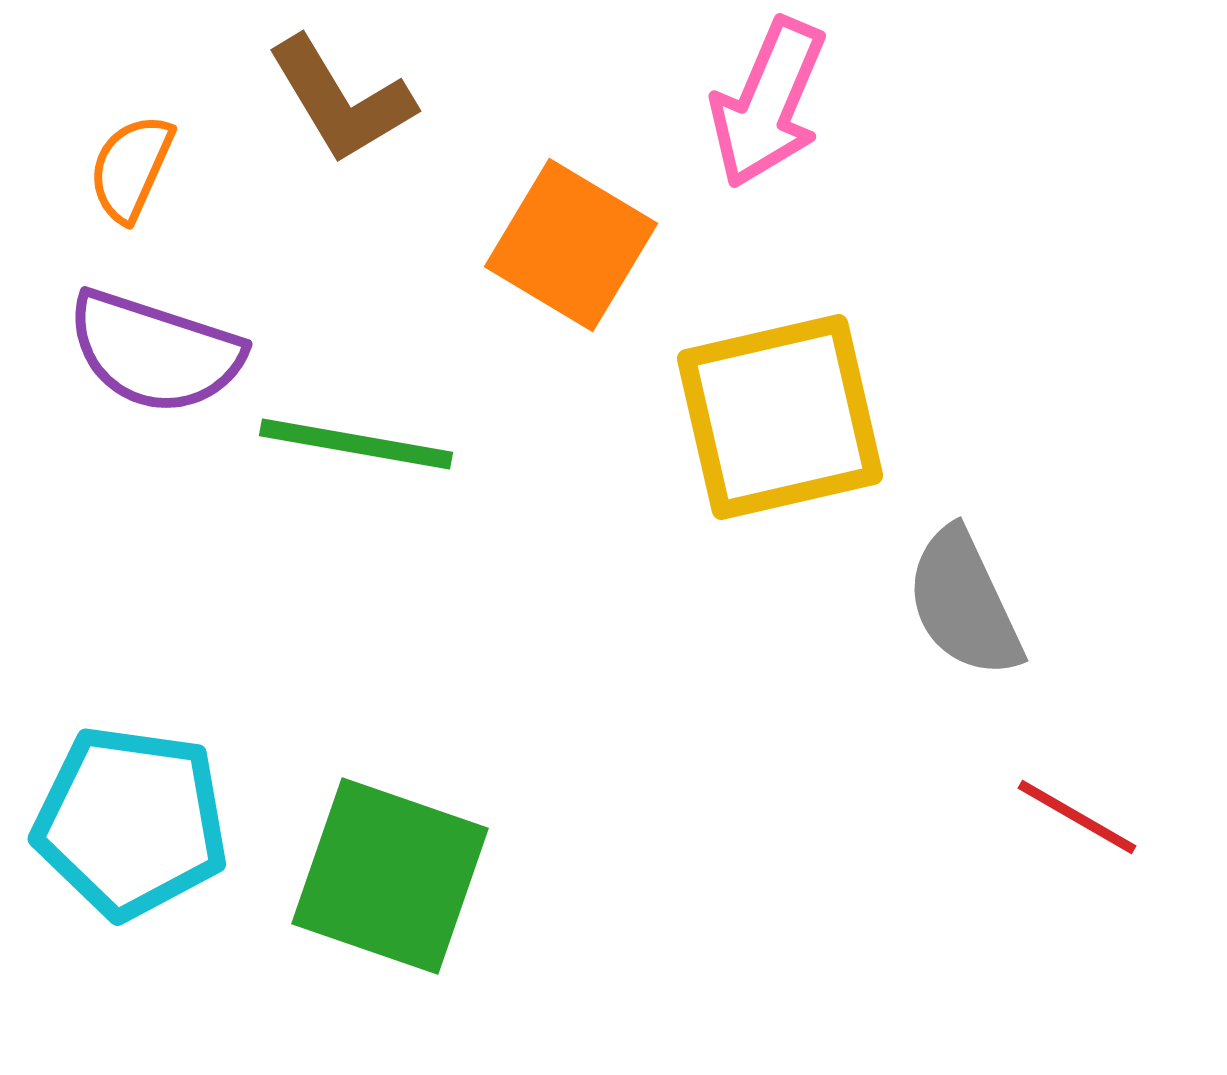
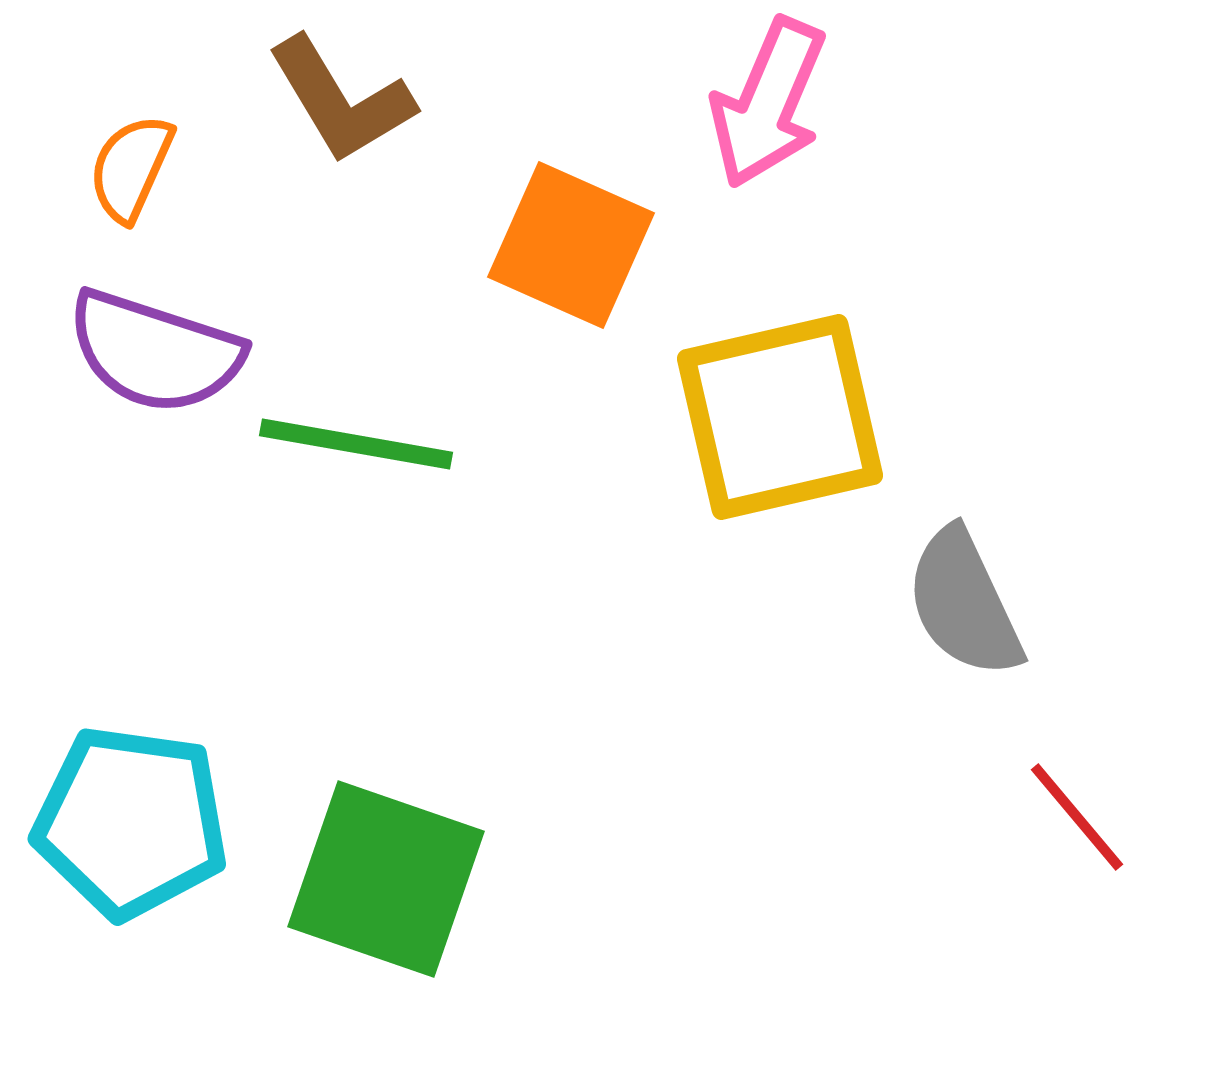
orange square: rotated 7 degrees counterclockwise
red line: rotated 20 degrees clockwise
green square: moved 4 px left, 3 px down
